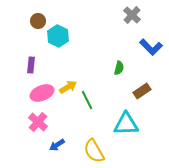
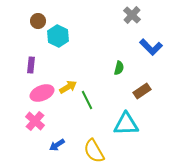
pink cross: moved 3 px left, 1 px up
